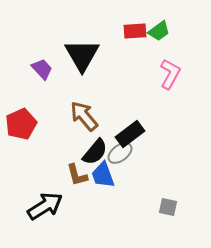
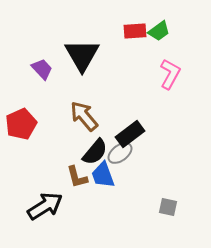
brown L-shape: moved 2 px down
